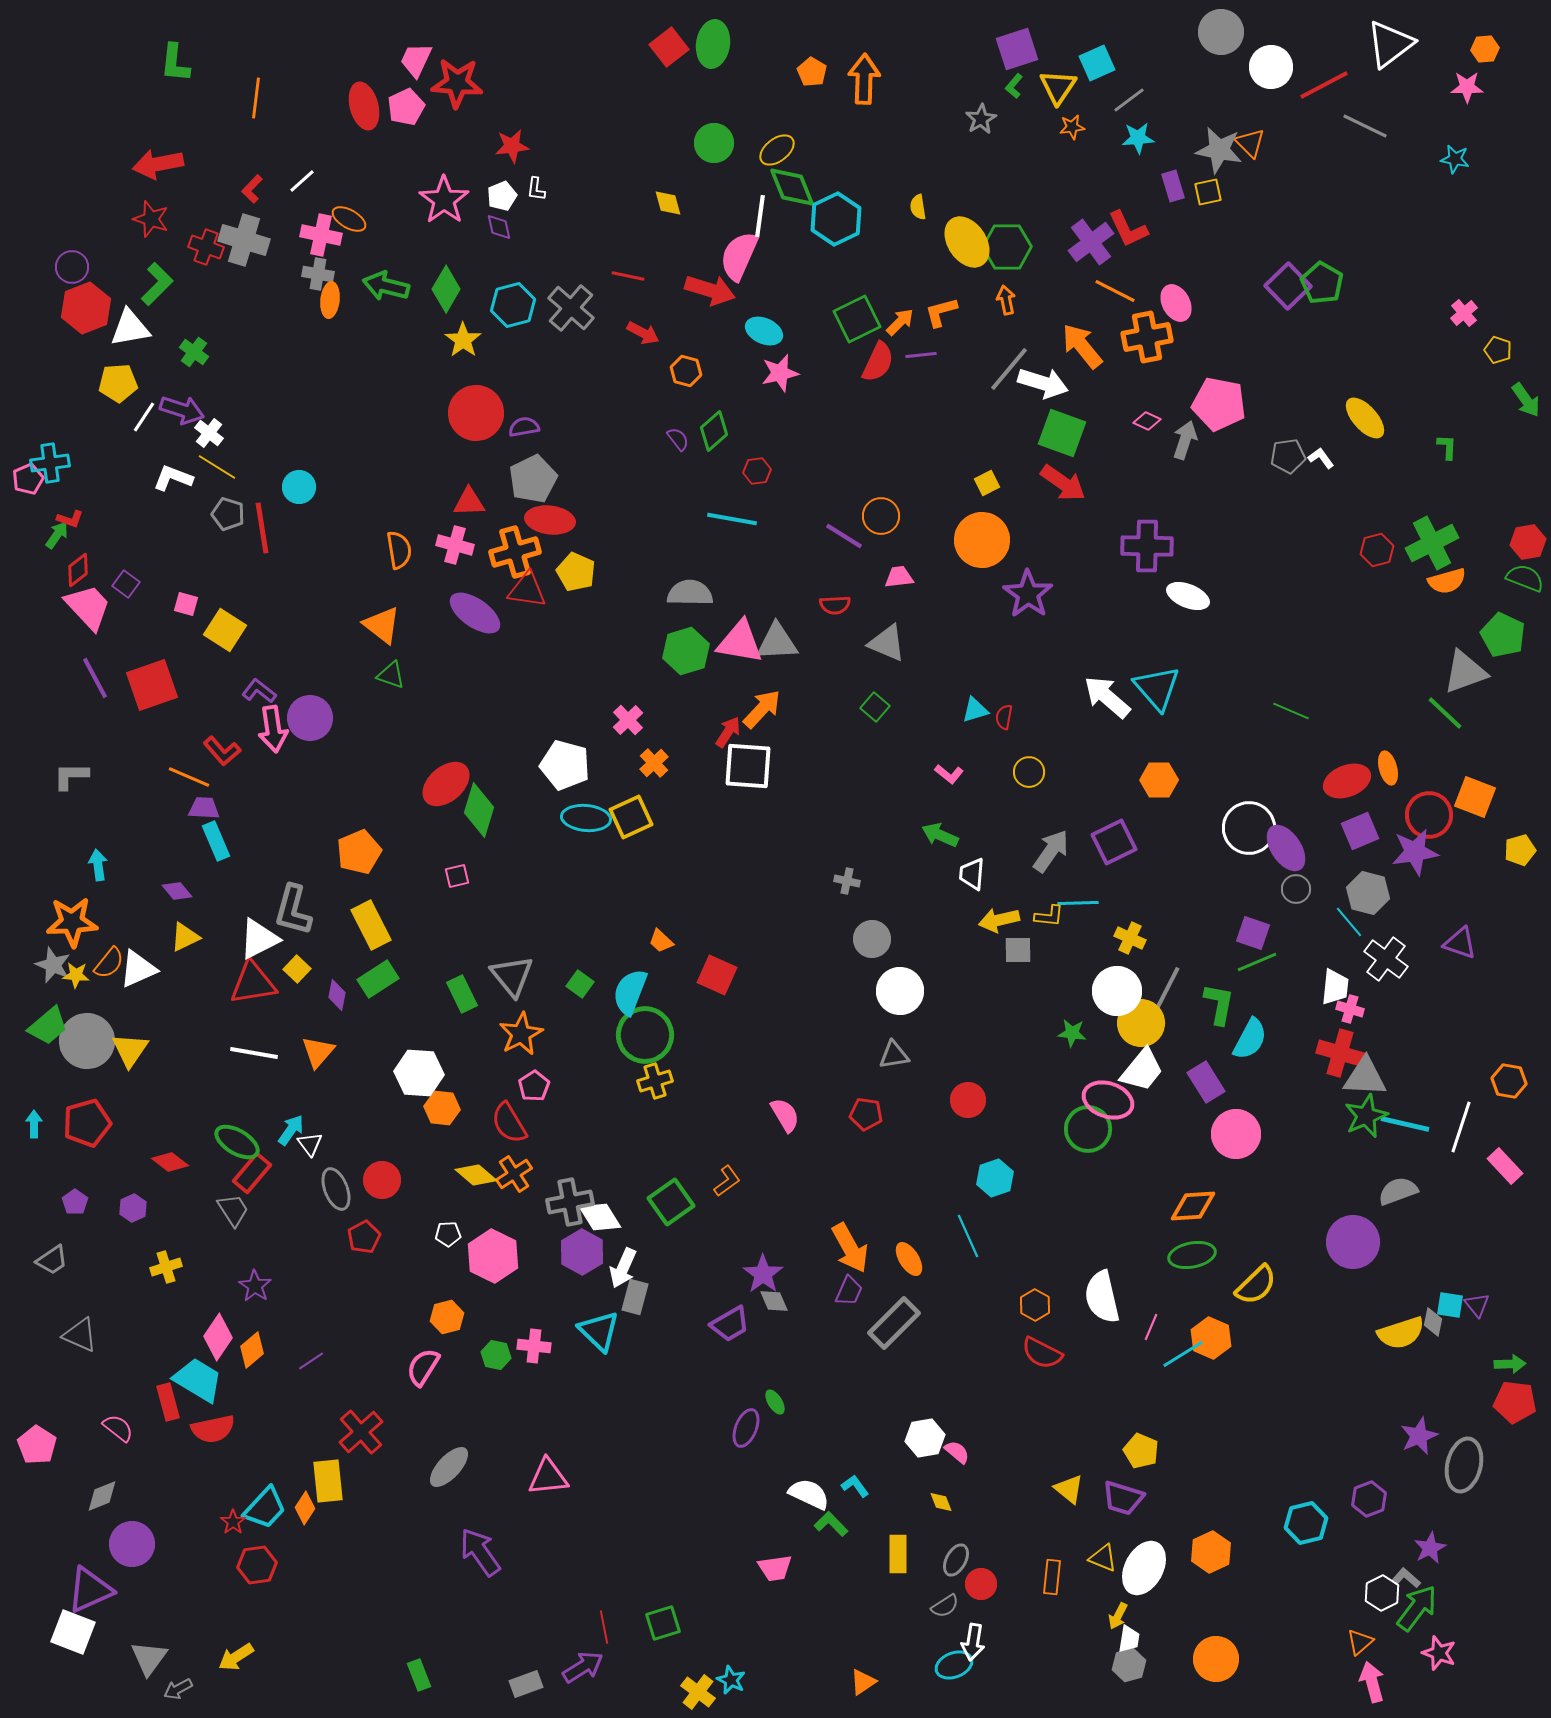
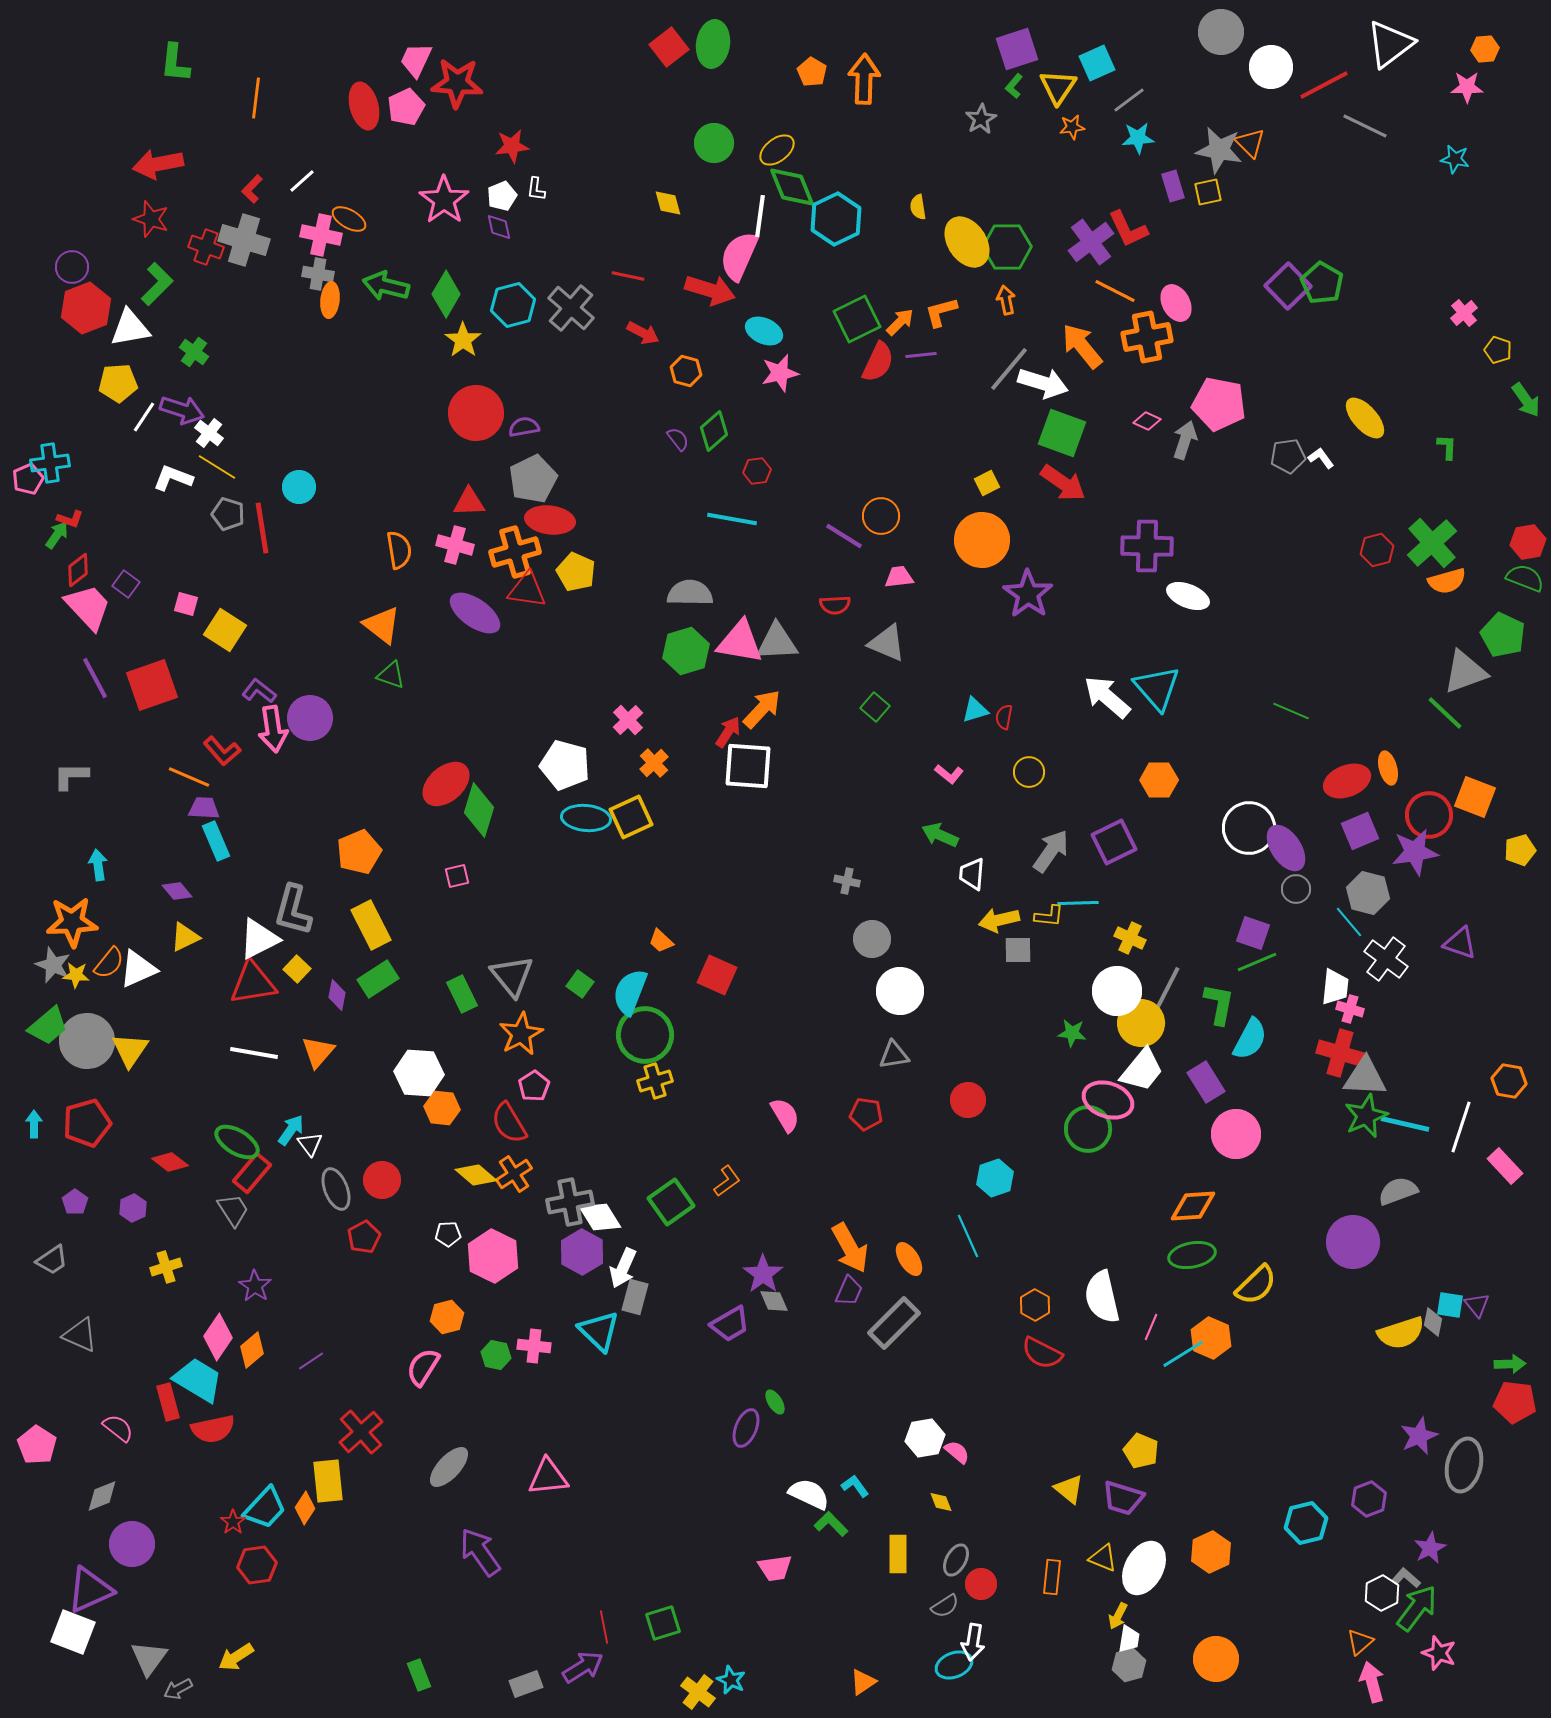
green diamond at (446, 289): moved 5 px down
green cross at (1432, 543): rotated 15 degrees counterclockwise
